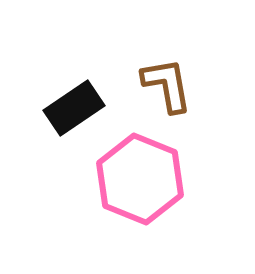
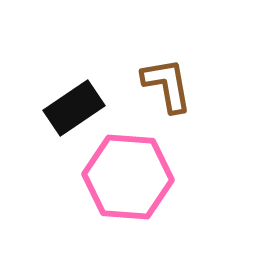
pink hexagon: moved 12 px left, 2 px up; rotated 18 degrees counterclockwise
